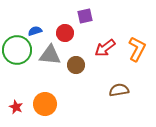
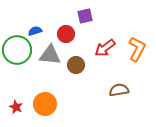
red circle: moved 1 px right, 1 px down
